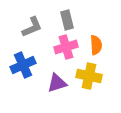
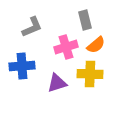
gray rectangle: moved 18 px right
orange semicircle: rotated 54 degrees clockwise
blue cross: moved 1 px left, 1 px down; rotated 20 degrees clockwise
yellow cross: moved 1 px right, 2 px up; rotated 10 degrees counterclockwise
